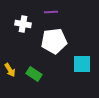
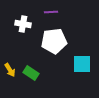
green rectangle: moved 3 px left, 1 px up
